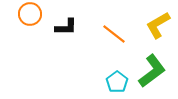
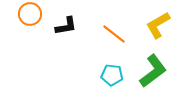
black L-shape: moved 1 px up; rotated 10 degrees counterclockwise
green L-shape: moved 1 px right
cyan pentagon: moved 5 px left, 7 px up; rotated 30 degrees counterclockwise
